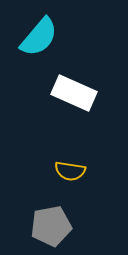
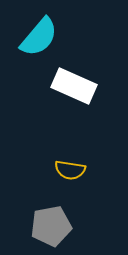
white rectangle: moved 7 px up
yellow semicircle: moved 1 px up
